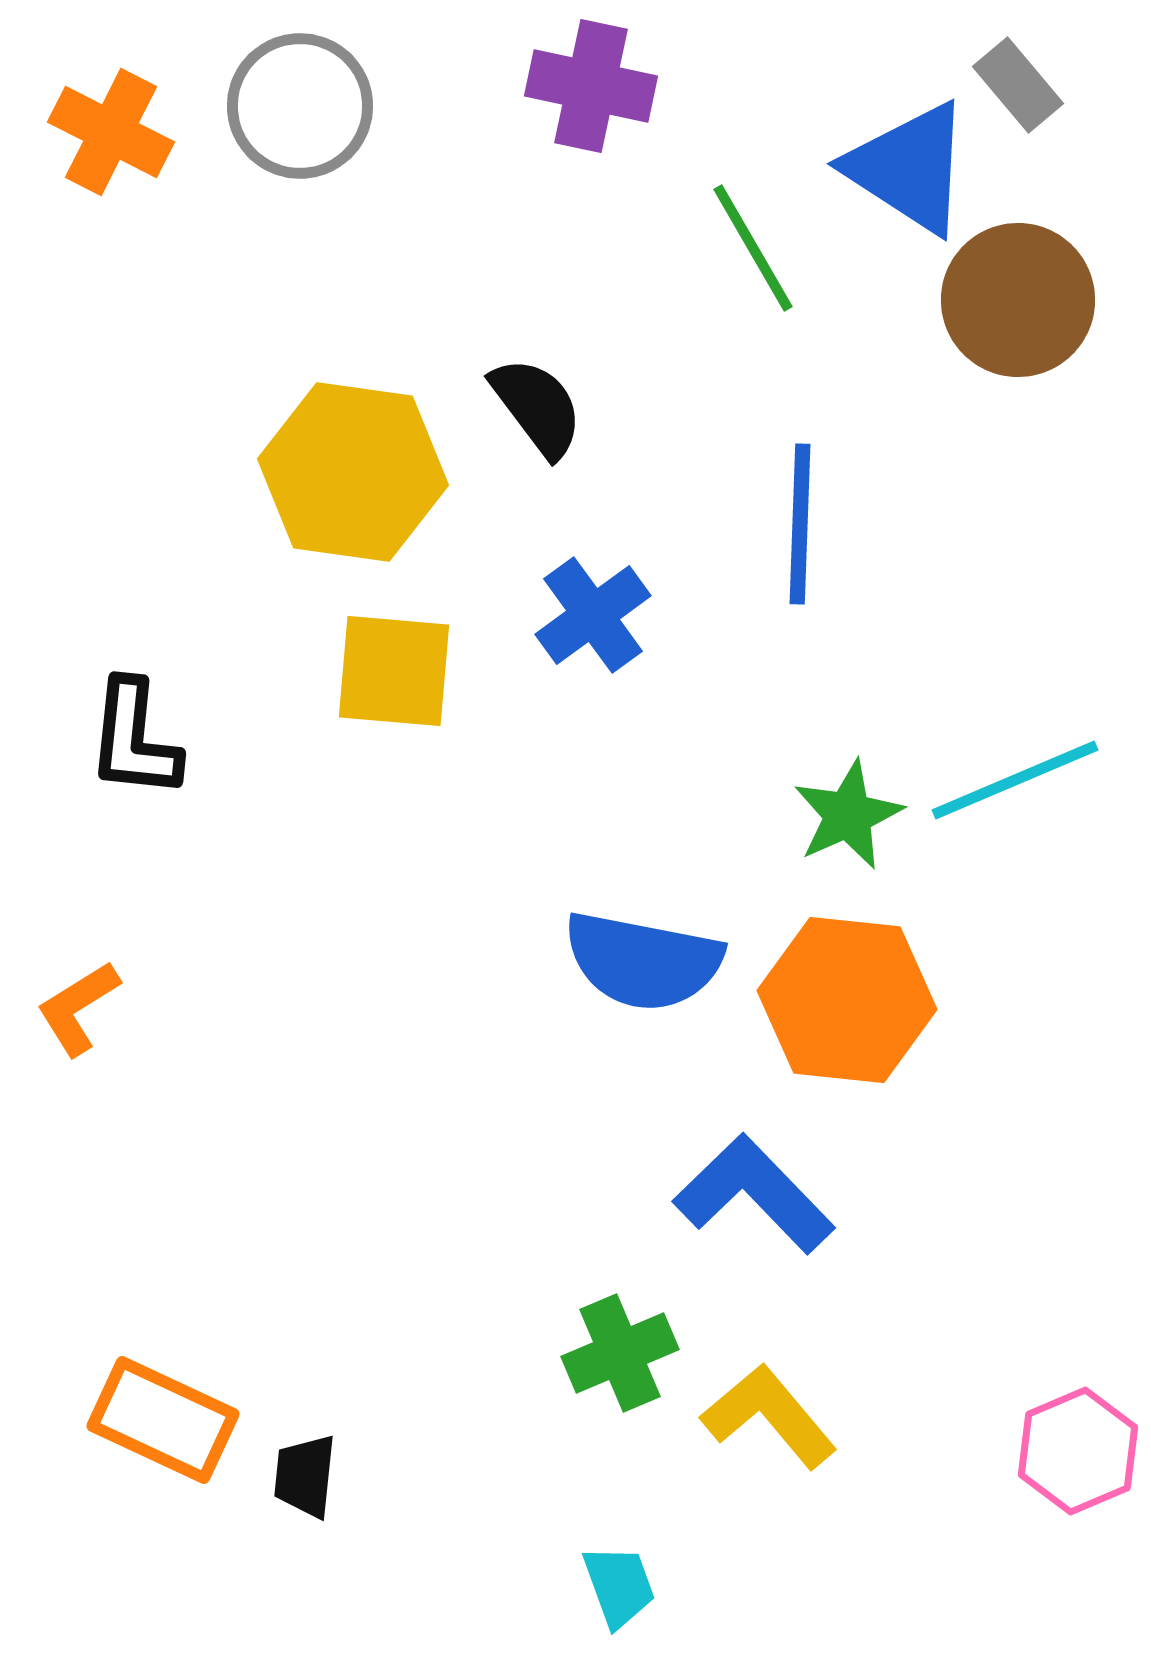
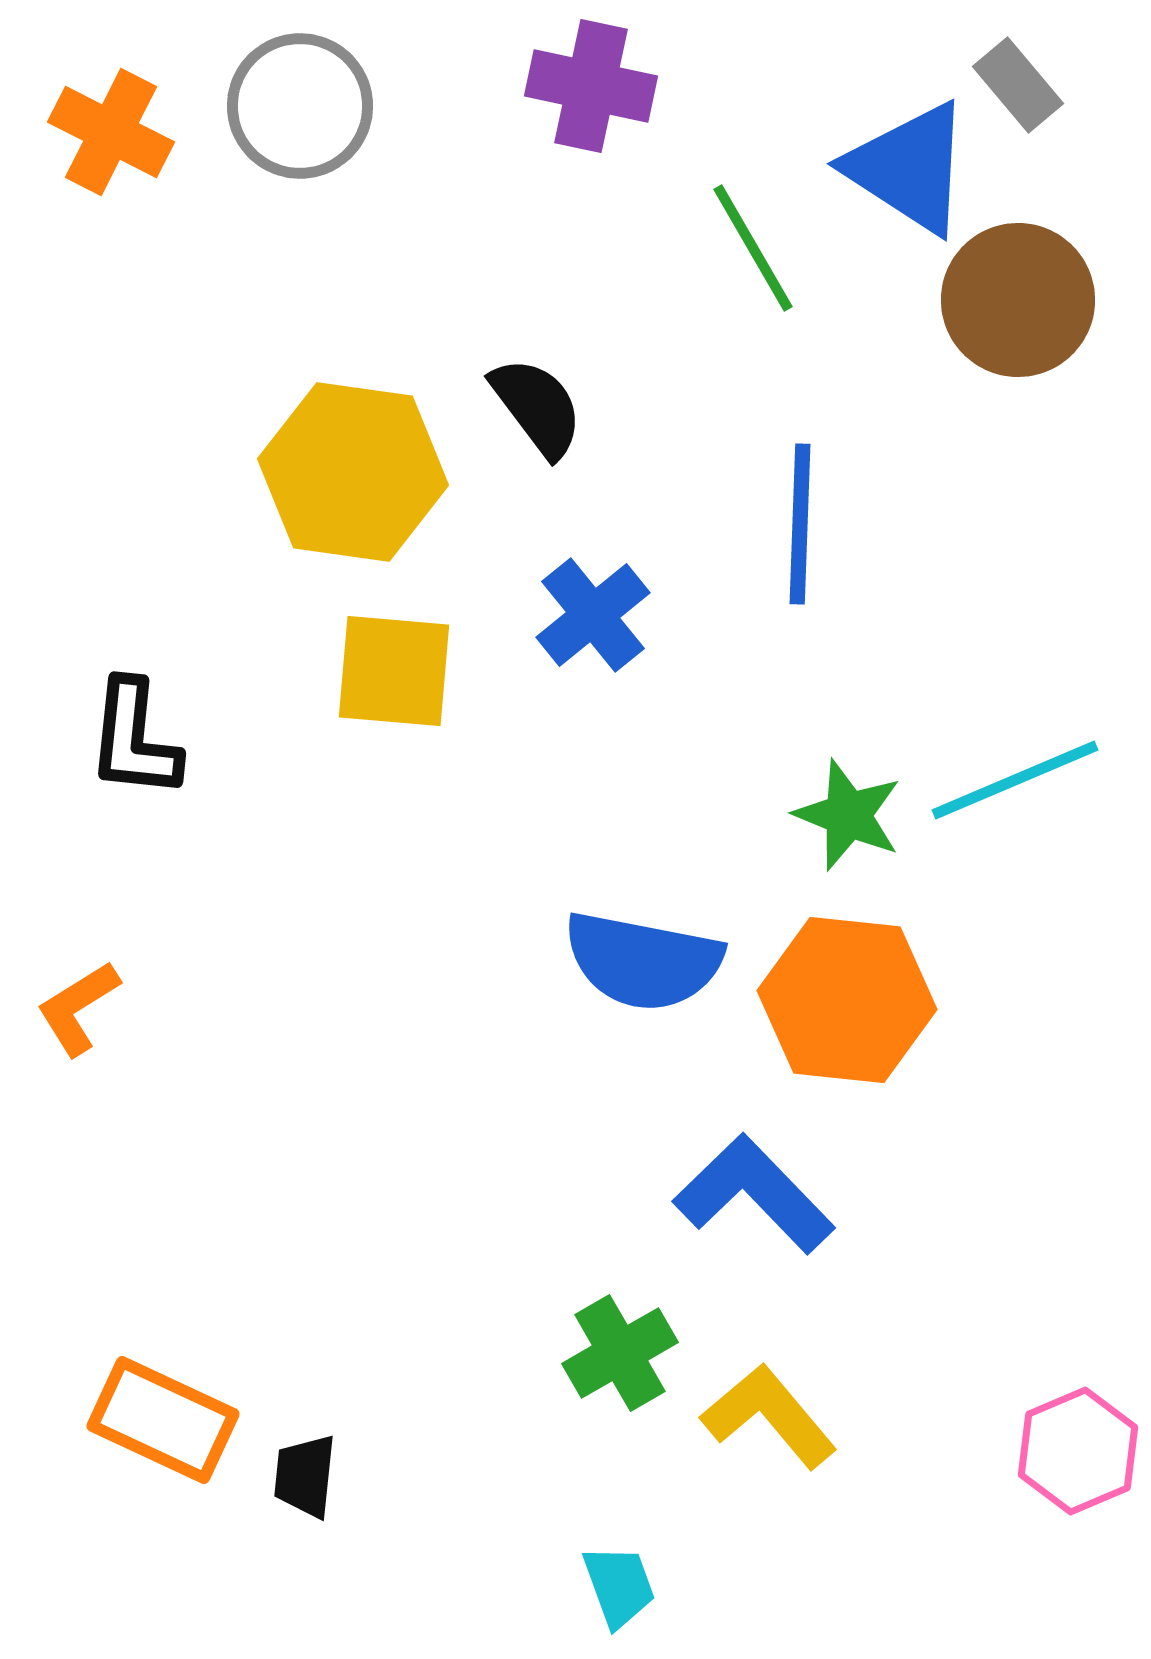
blue cross: rotated 3 degrees counterclockwise
green star: rotated 26 degrees counterclockwise
green cross: rotated 7 degrees counterclockwise
